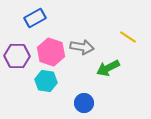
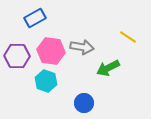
pink hexagon: moved 1 px up; rotated 12 degrees counterclockwise
cyan hexagon: rotated 10 degrees clockwise
